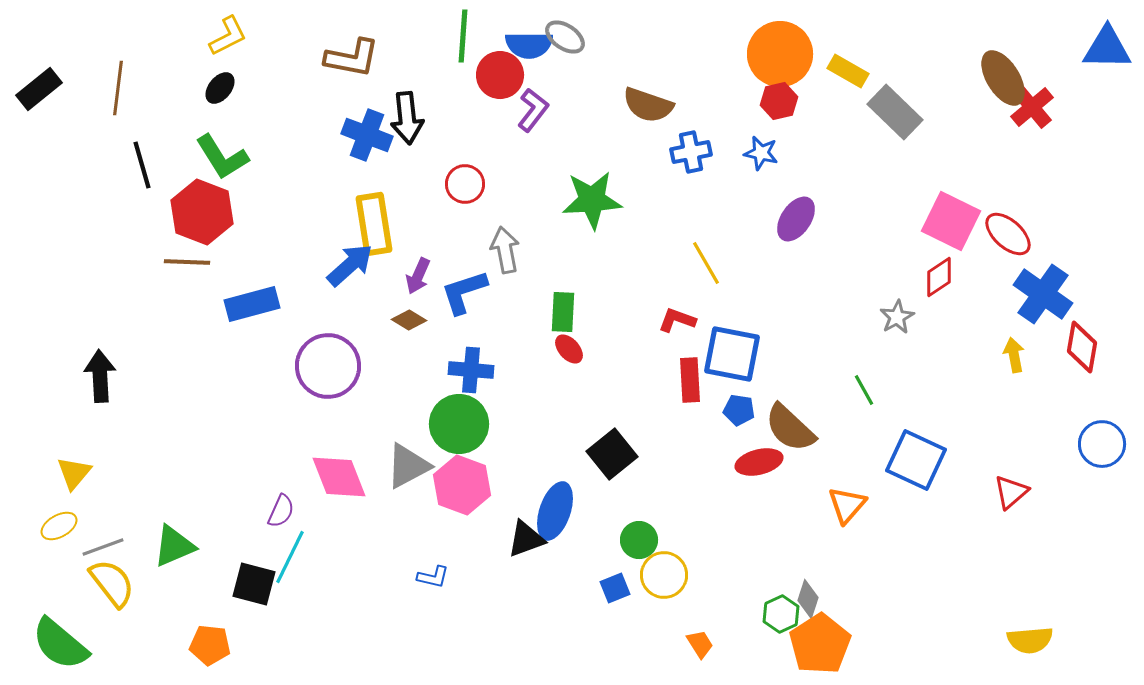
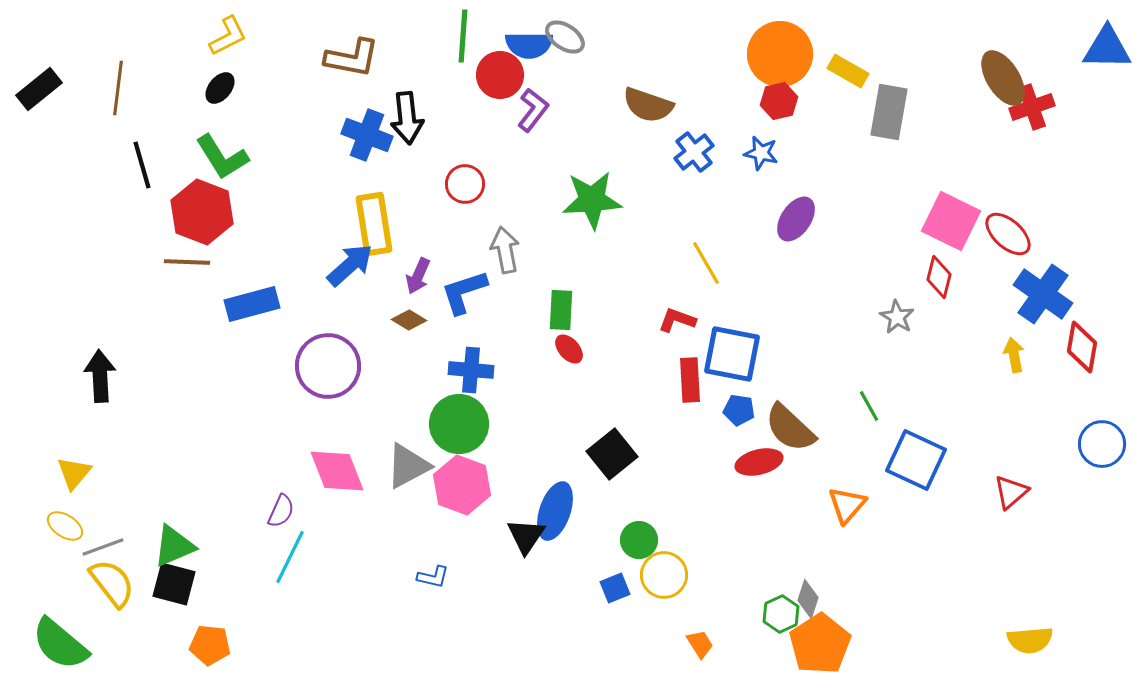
red cross at (1032, 107): rotated 21 degrees clockwise
gray rectangle at (895, 112): moved 6 px left; rotated 56 degrees clockwise
blue cross at (691, 152): moved 3 px right; rotated 27 degrees counterclockwise
red diamond at (939, 277): rotated 42 degrees counterclockwise
green rectangle at (563, 312): moved 2 px left, 2 px up
gray star at (897, 317): rotated 12 degrees counterclockwise
green line at (864, 390): moved 5 px right, 16 px down
pink diamond at (339, 477): moved 2 px left, 6 px up
yellow ellipse at (59, 526): moved 6 px right; rotated 63 degrees clockwise
black triangle at (526, 539): moved 3 px up; rotated 36 degrees counterclockwise
black square at (254, 584): moved 80 px left
